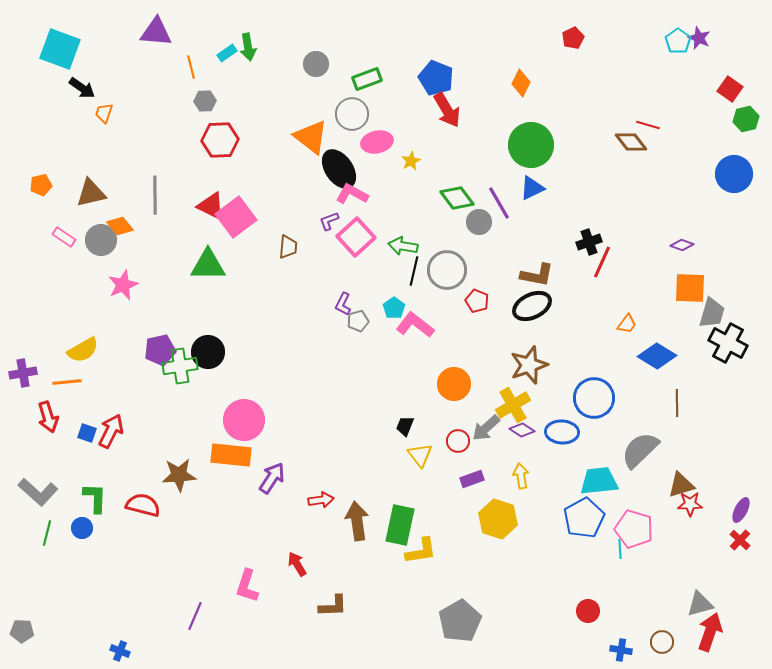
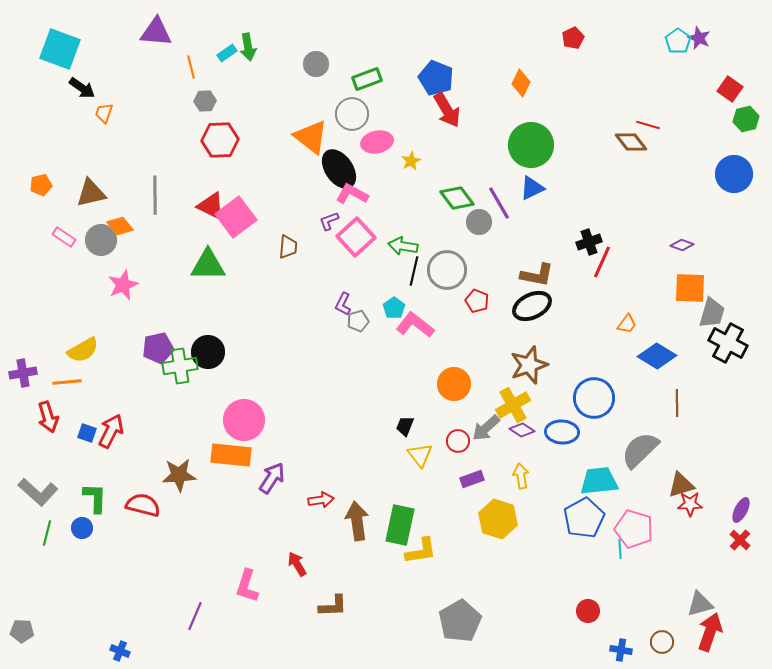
purple pentagon at (160, 350): moved 2 px left, 2 px up
